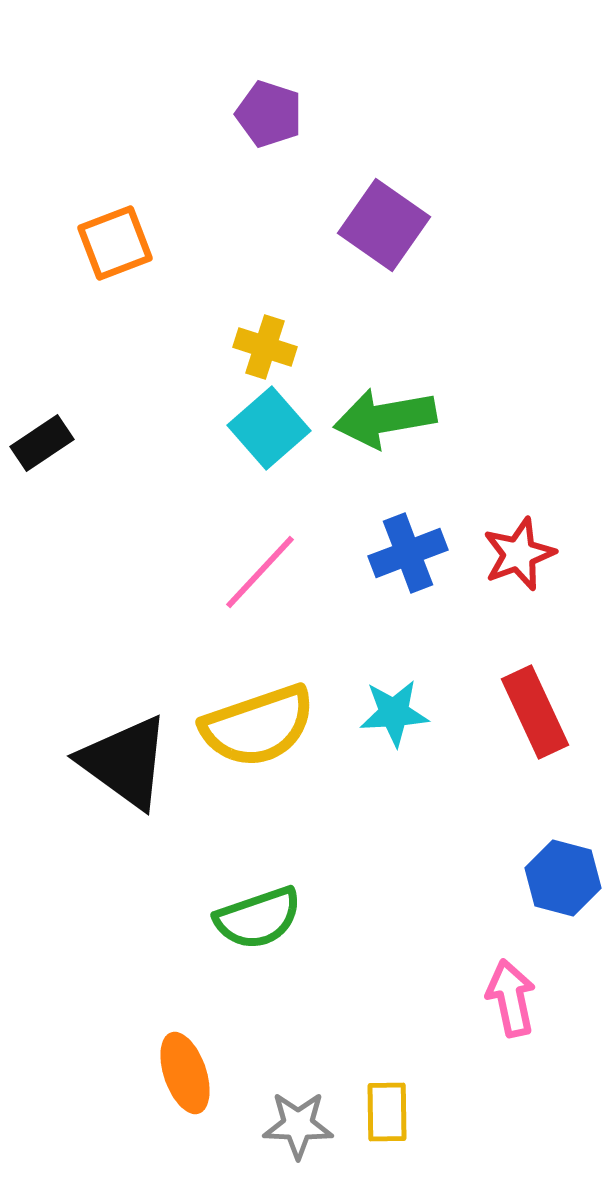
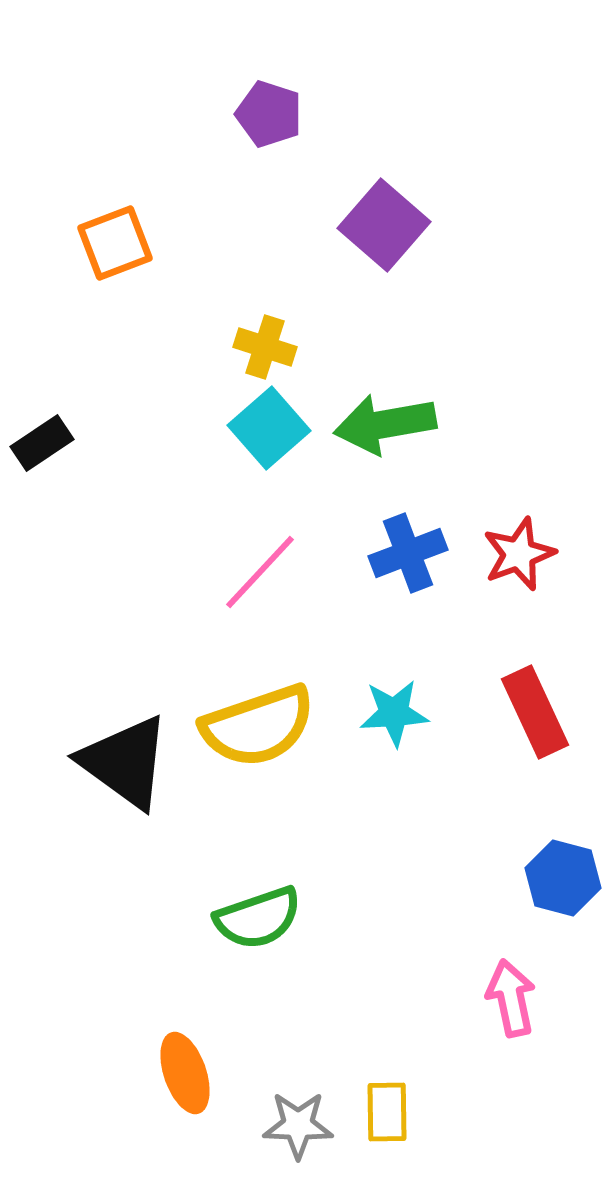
purple square: rotated 6 degrees clockwise
green arrow: moved 6 px down
